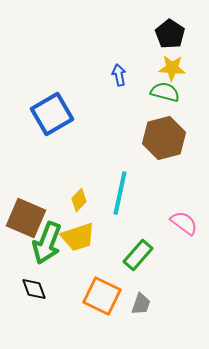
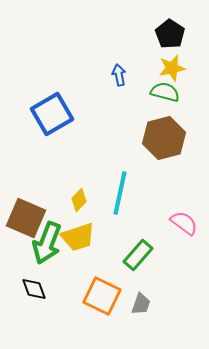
yellow star: rotated 16 degrees counterclockwise
